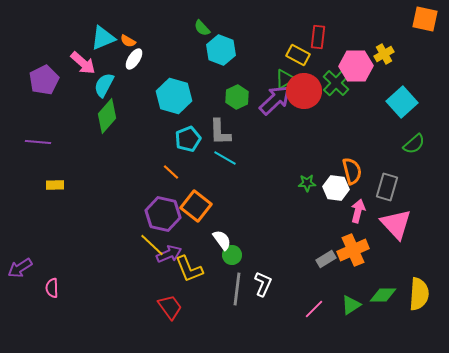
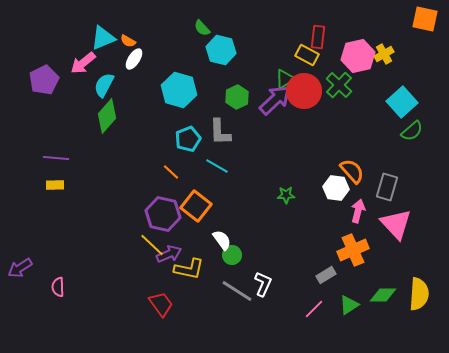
cyan hexagon at (221, 50): rotated 8 degrees counterclockwise
yellow rectangle at (298, 55): moved 9 px right
pink arrow at (83, 63): rotated 100 degrees clockwise
pink hexagon at (356, 66): moved 2 px right, 10 px up; rotated 12 degrees counterclockwise
green cross at (336, 83): moved 3 px right, 2 px down
cyan hexagon at (174, 96): moved 5 px right, 6 px up
purple line at (38, 142): moved 18 px right, 16 px down
green semicircle at (414, 144): moved 2 px left, 13 px up
cyan line at (225, 158): moved 8 px left, 8 px down
orange semicircle at (352, 171): rotated 28 degrees counterclockwise
green star at (307, 183): moved 21 px left, 12 px down
gray rectangle at (326, 259): moved 16 px down
yellow L-shape at (189, 269): rotated 56 degrees counterclockwise
pink semicircle at (52, 288): moved 6 px right, 1 px up
gray line at (237, 289): moved 2 px down; rotated 64 degrees counterclockwise
green triangle at (351, 305): moved 2 px left
red trapezoid at (170, 307): moved 9 px left, 3 px up
